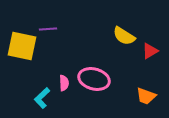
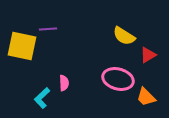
red triangle: moved 2 px left, 4 px down
pink ellipse: moved 24 px right
orange trapezoid: moved 1 px down; rotated 25 degrees clockwise
